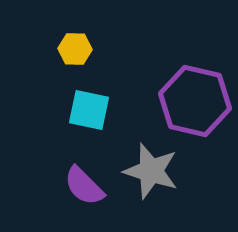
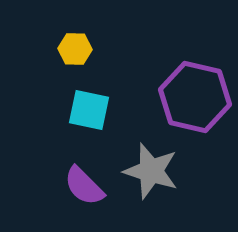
purple hexagon: moved 4 px up
